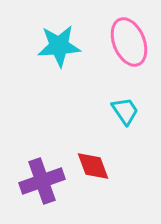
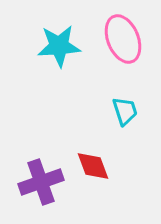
pink ellipse: moved 6 px left, 3 px up
cyan trapezoid: rotated 16 degrees clockwise
purple cross: moved 1 px left, 1 px down
